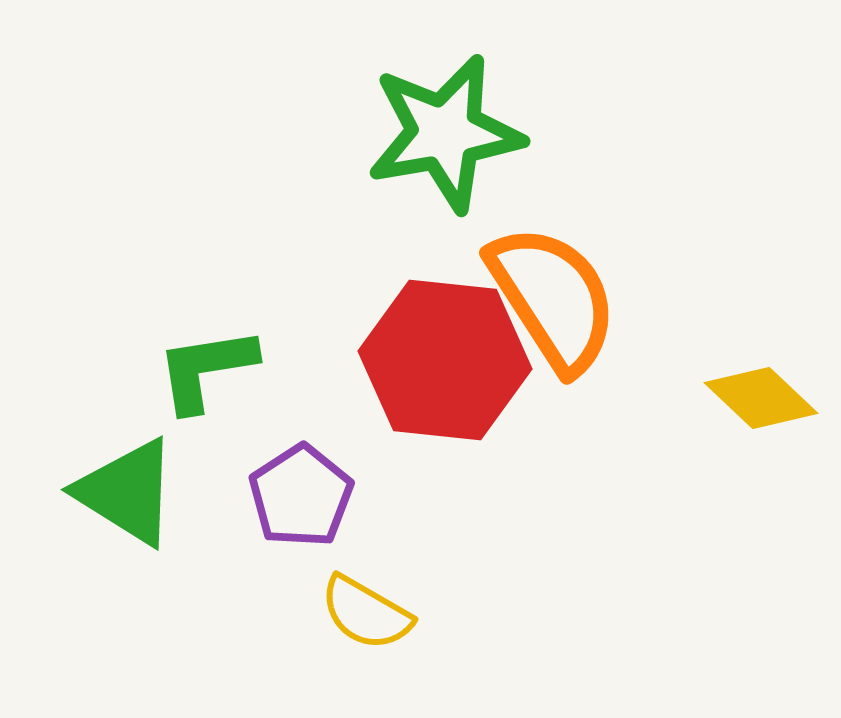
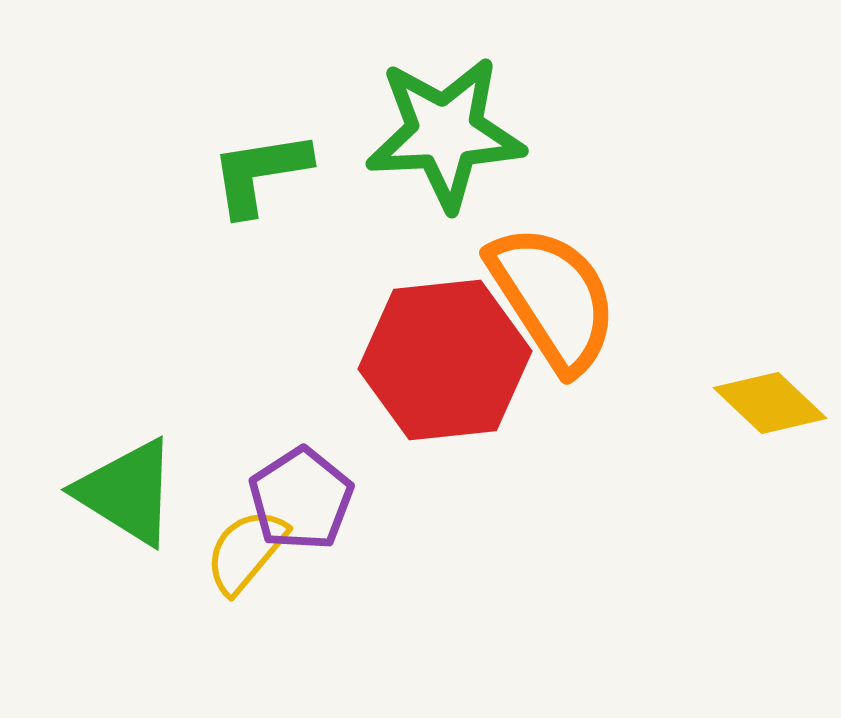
green star: rotated 7 degrees clockwise
red hexagon: rotated 12 degrees counterclockwise
green L-shape: moved 54 px right, 196 px up
yellow diamond: moved 9 px right, 5 px down
purple pentagon: moved 3 px down
yellow semicircle: moved 120 px left, 62 px up; rotated 100 degrees clockwise
